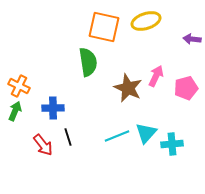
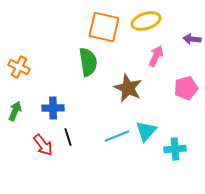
pink arrow: moved 20 px up
orange cross: moved 19 px up
cyan triangle: moved 2 px up
cyan cross: moved 3 px right, 5 px down
